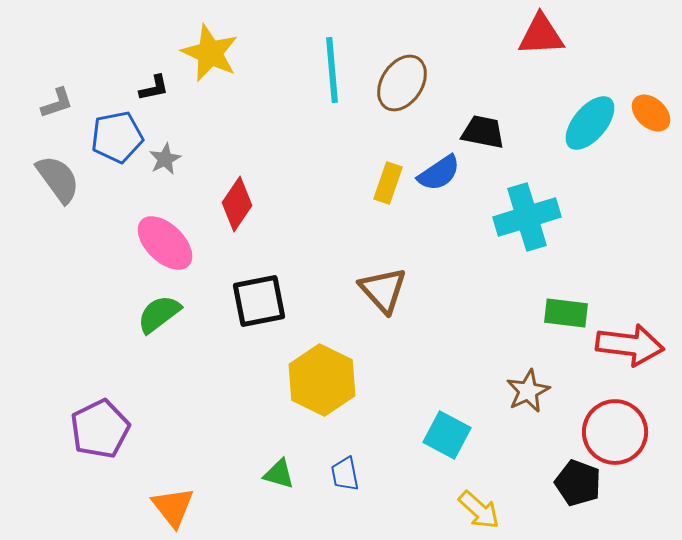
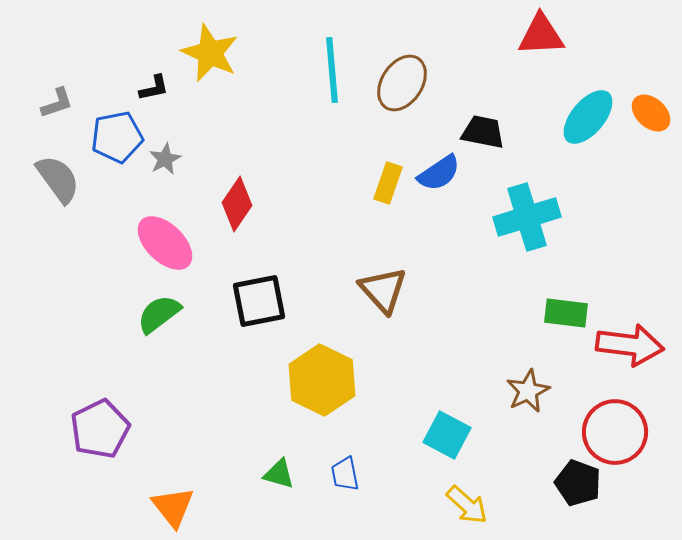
cyan ellipse: moved 2 px left, 6 px up
yellow arrow: moved 12 px left, 5 px up
